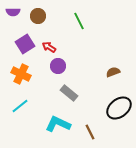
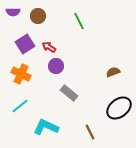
purple circle: moved 2 px left
cyan L-shape: moved 12 px left, 3 px down
